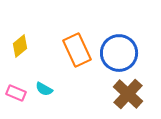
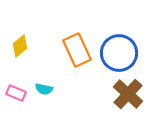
cyan semicircle: rotated 18 degrees counterclockwise
